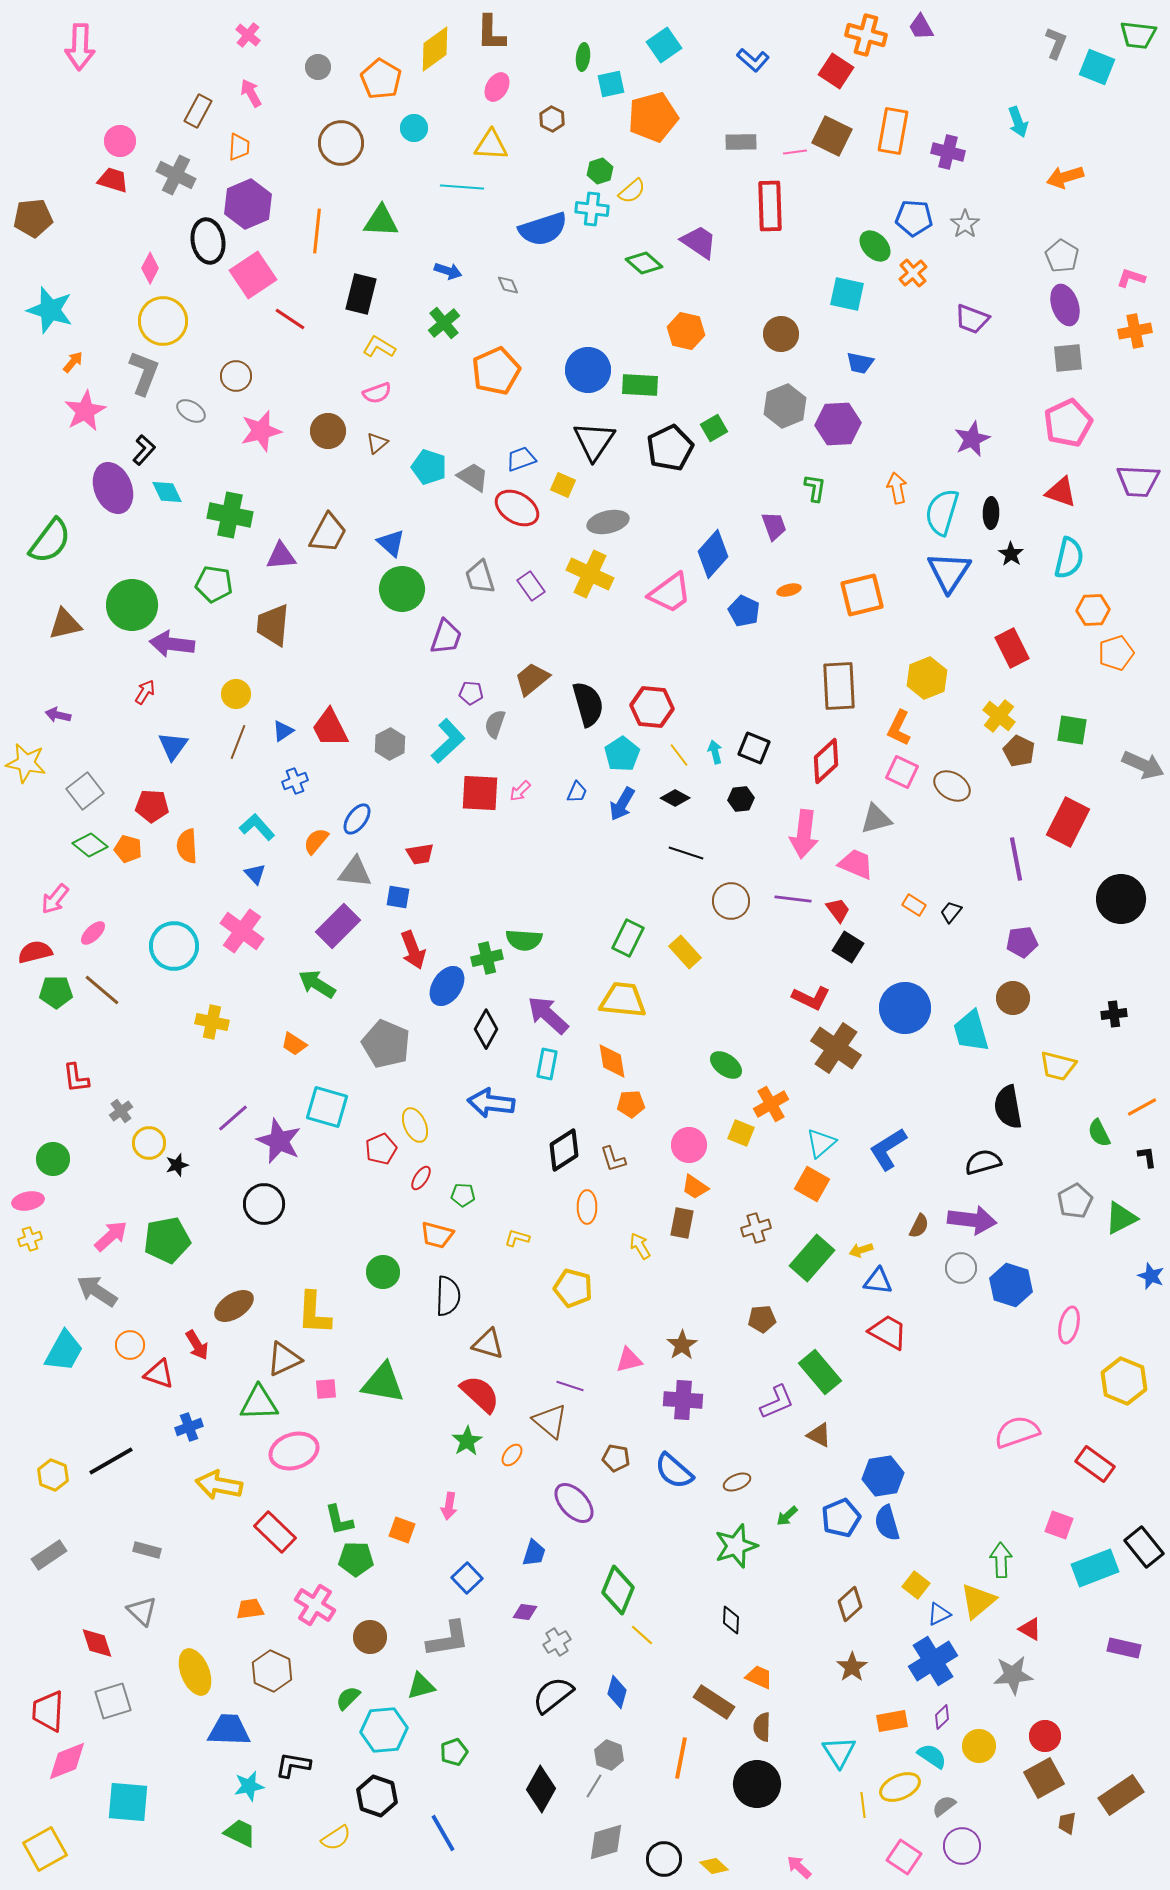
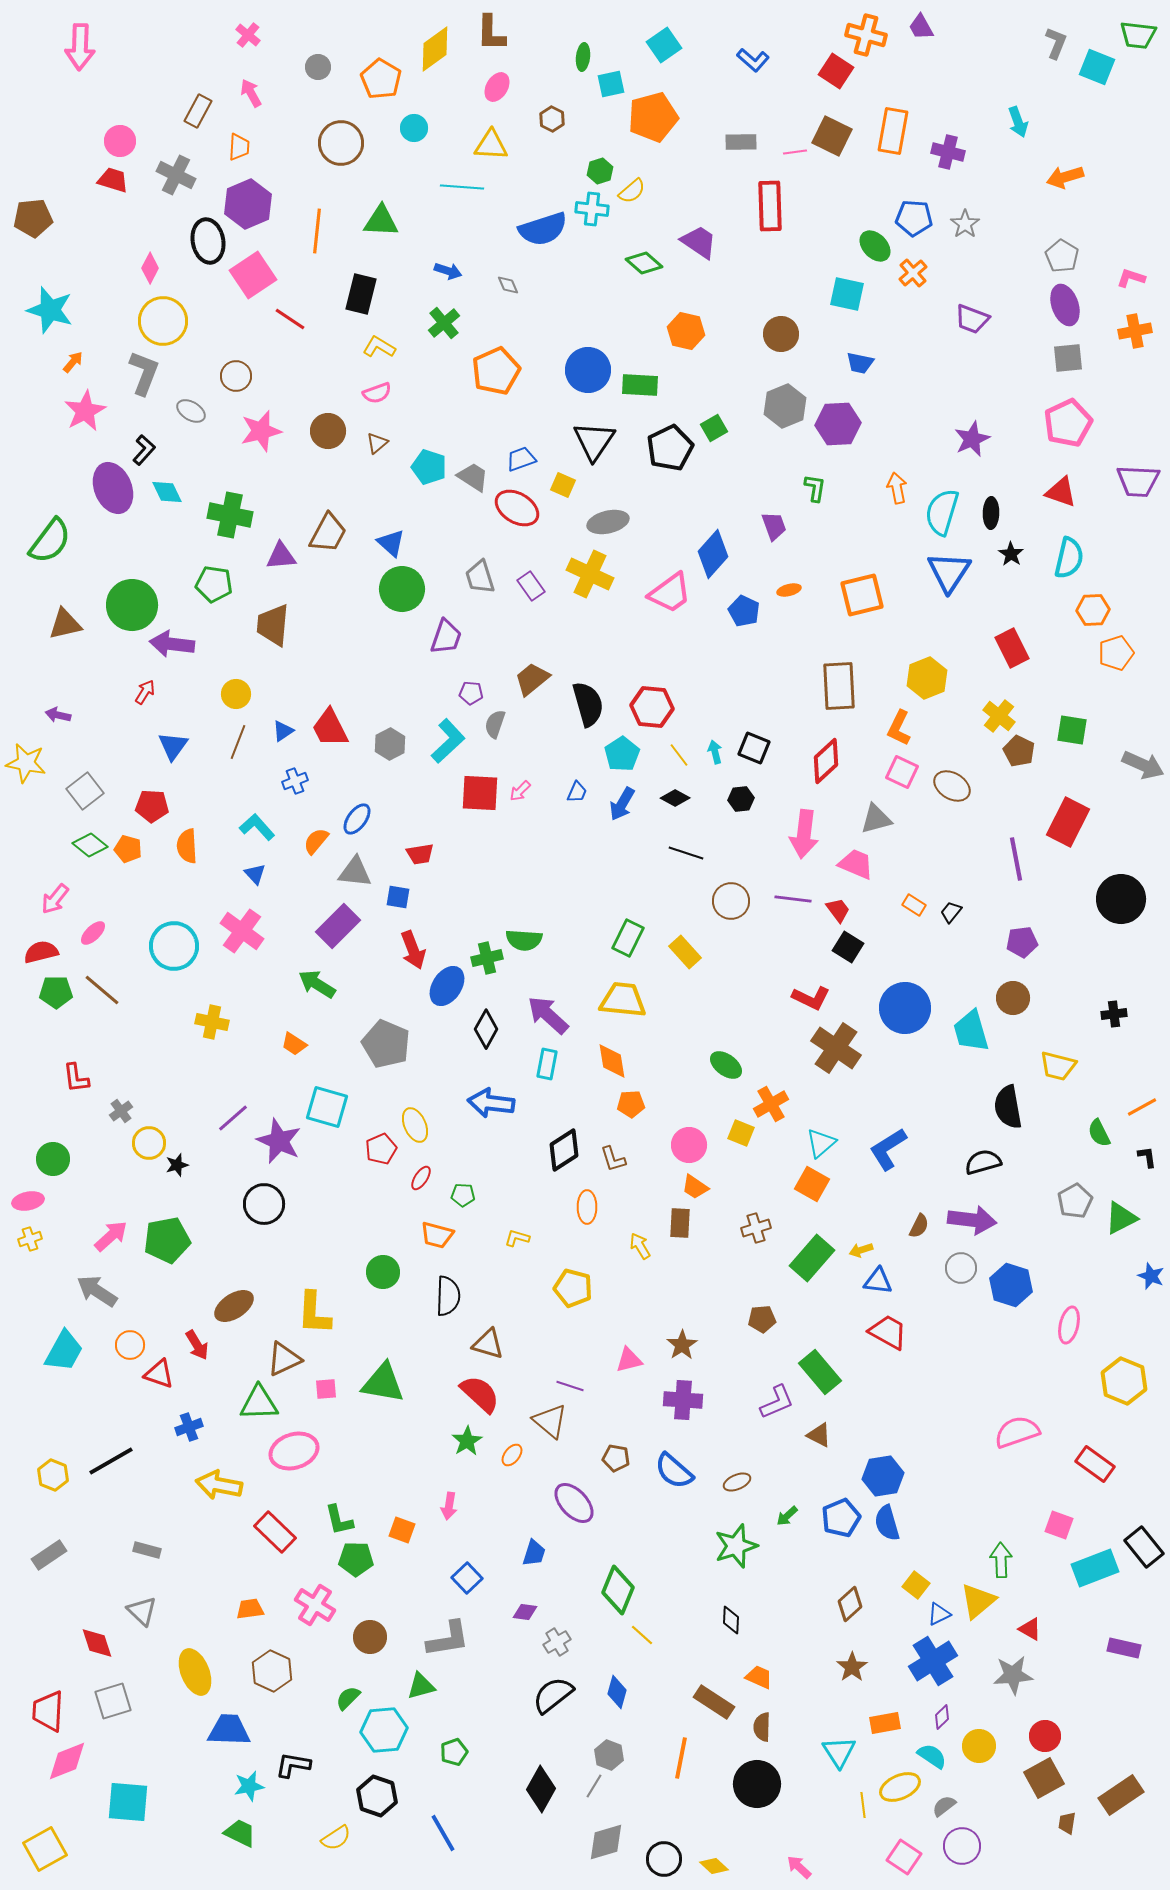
red semicircle at (35, 952): moved 6 px right
brown rectangle at (682, 1223): moved 2 px left; rotated 8 degrees counterclockwise
orange rectangle at (892, 1721): moved 7 px left, 2 px down
